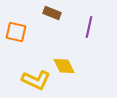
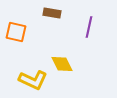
brown rectangle: rotated 12 degrees counterclockwise
yellow diamond: moved 2 px left, 2 px up
yellow L-shape: moved 3 px left
